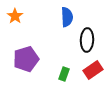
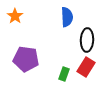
purple pentagon: rotated 25 degrees clockwise
red rectangle: moved 7 px left, 3 px up; rotated 24 degrees counterclockwise
